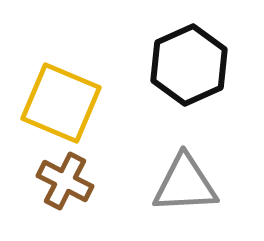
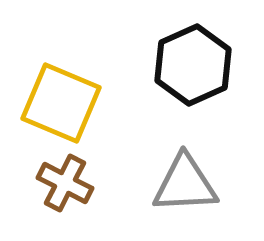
black hexagon: moved 4 px right
brown cross: moved 2 px down
